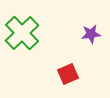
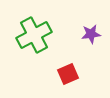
green cross: moved 12 px right, 2 px down; rotated 16 degrees clockwise
